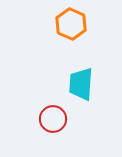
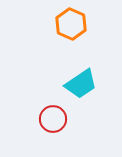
cyan trapezoid: rotated 128 degrees counterclockwise
